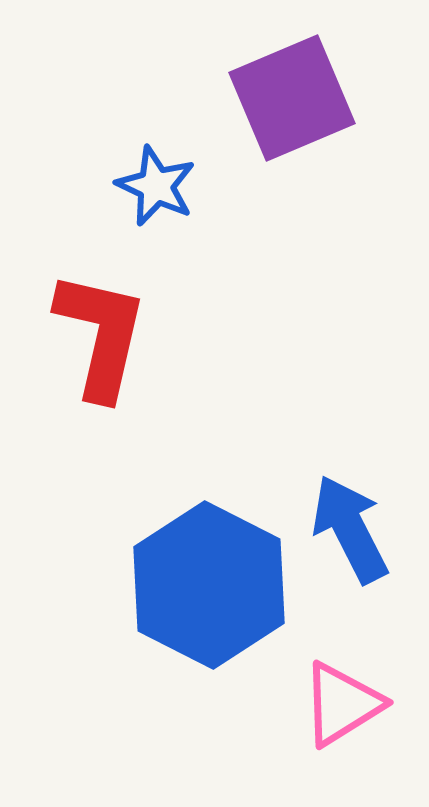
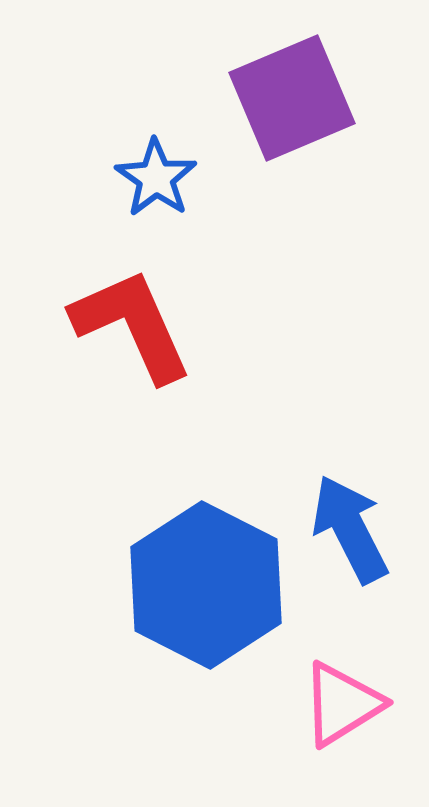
blue star: moved 8 px up; rotated 10 degrees clockwise
red L-shape: moved 31 px right, 10 px up; rotated 37 degrees counterclockwise
blue hexagon: moved 3 px left
